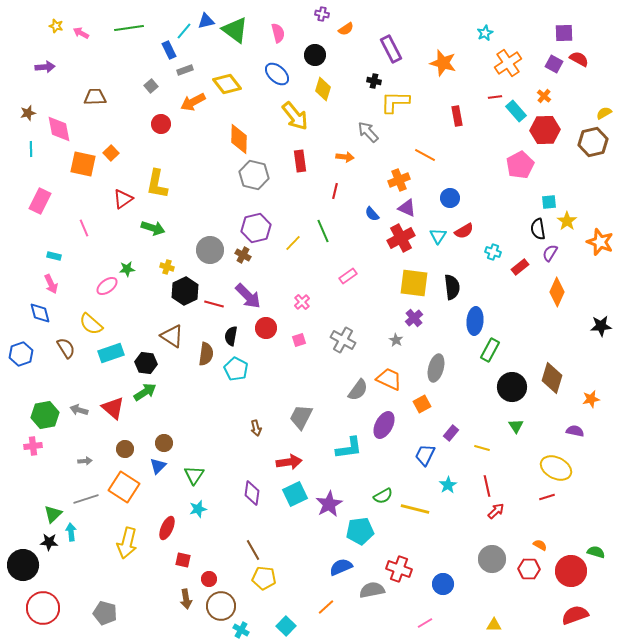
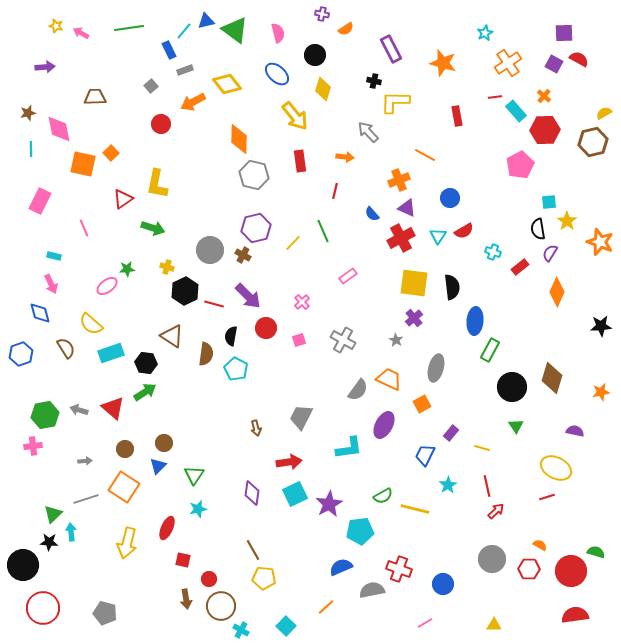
orange star at (591, 399): moved 10 px right, 7 px up
red semicircle at (575, 615): rotated 12 degrees clockwise
